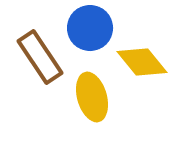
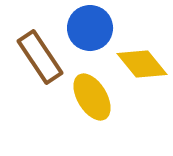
yellow diamond: moved 2 px down
yellow ellipse: rotated 15 degrees counterclockwise
